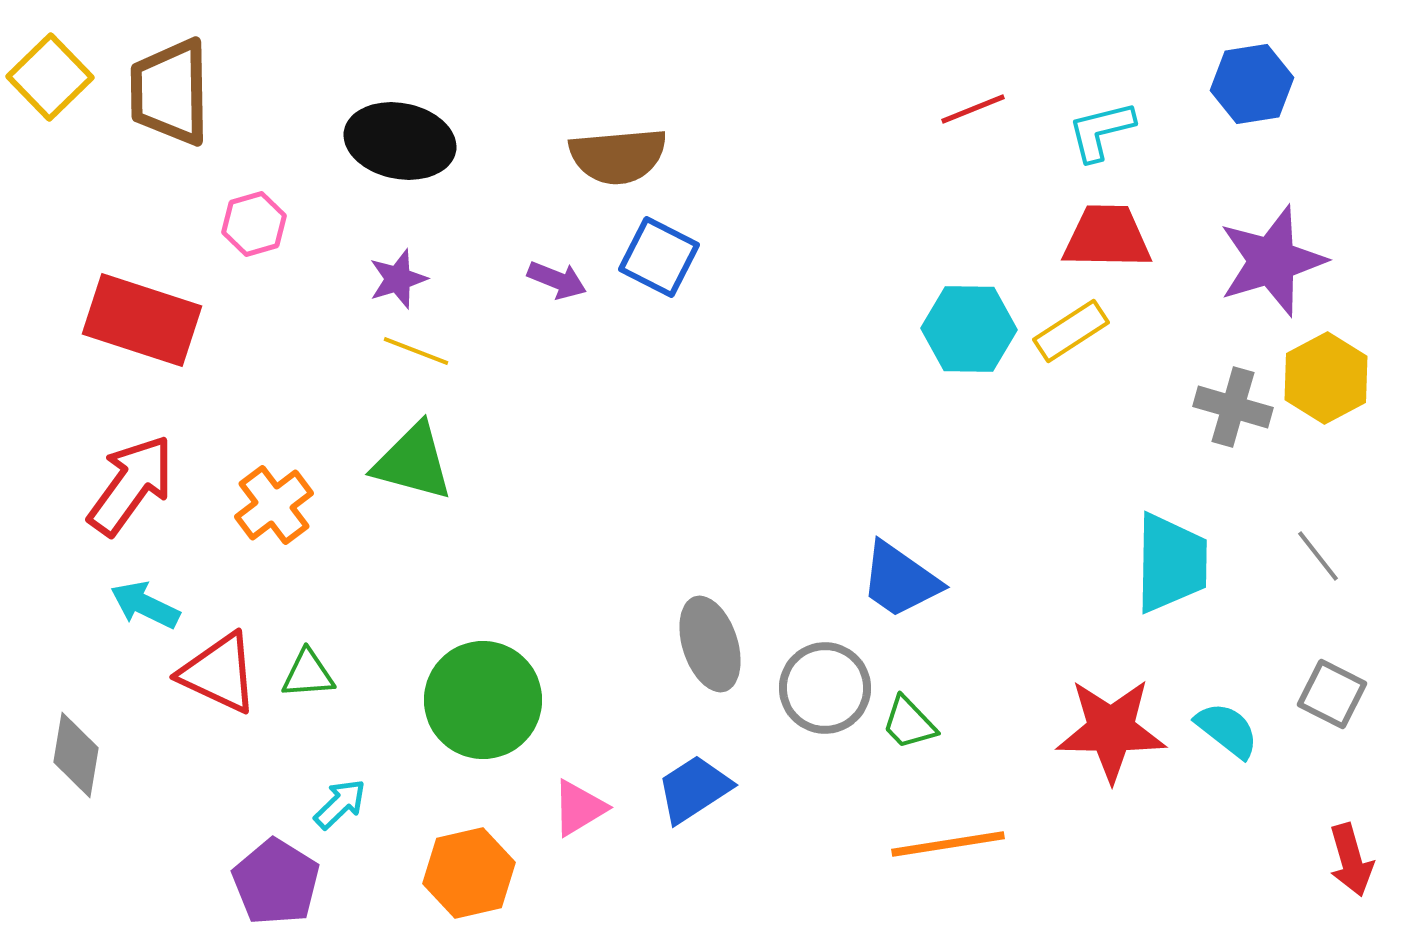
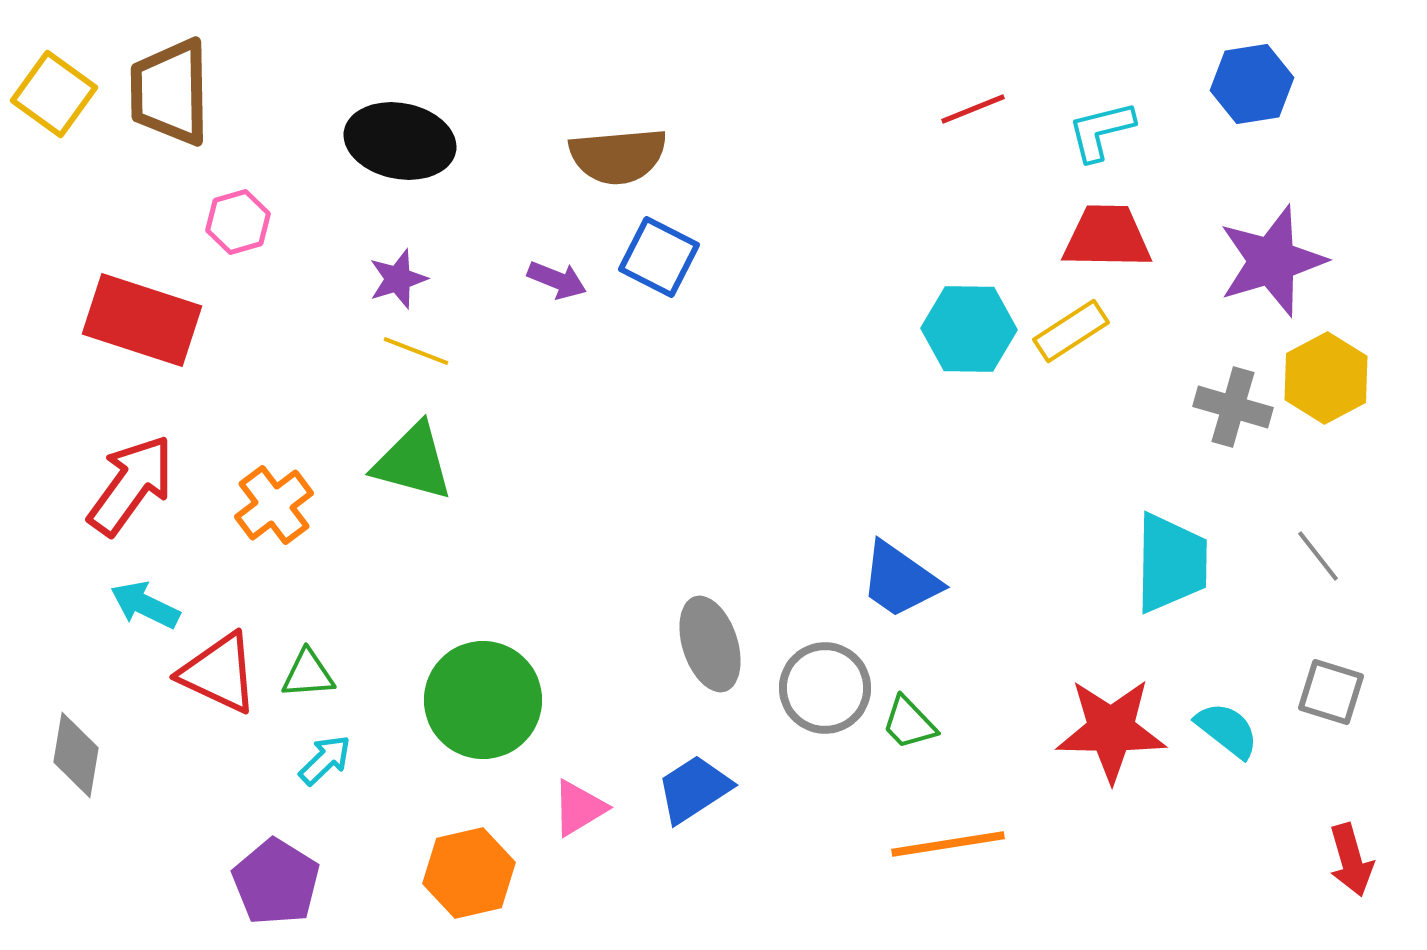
yellow square at (50, 77): moved 4 px right, 17 px down; rotated 10 degrees counterclockwise
pink hexagon at (254, 224): moved 16 px left, 2 px up
gray square at (1332, 694): moved 1 px left, 2 px up; rotated 10 degrees counterclockwise
cyan arrow at (340, 804): moved 15 px left, 44 px up
